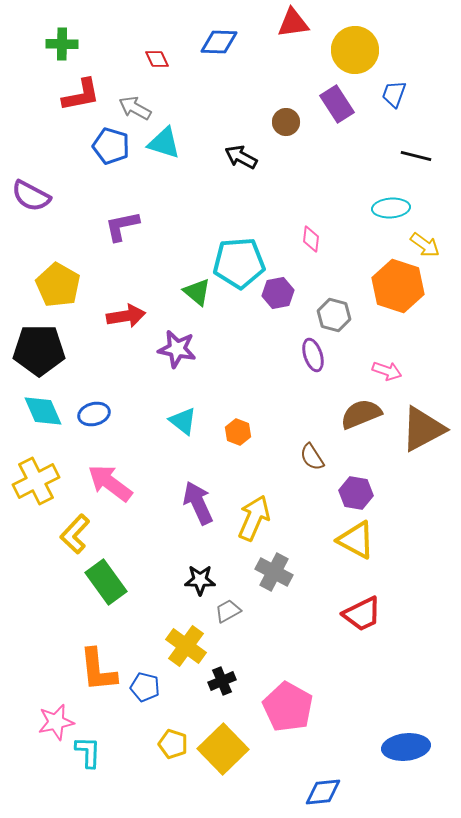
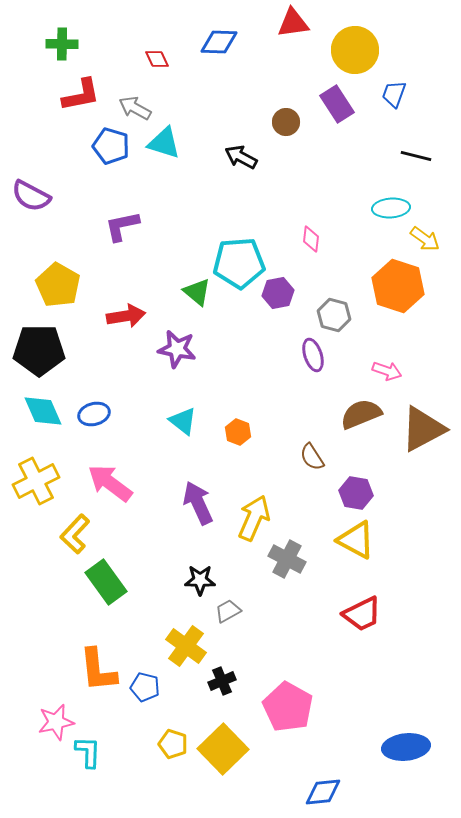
yellow arrow at (425, 245): moved 6 px up
gray cross at (274, 572): moved 13 px right, 13 px up
